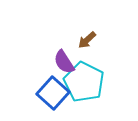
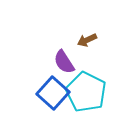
brown arrow: rotated 18 degrees clockwise
cyan pentagon: moved 2 px right, 10 px down
